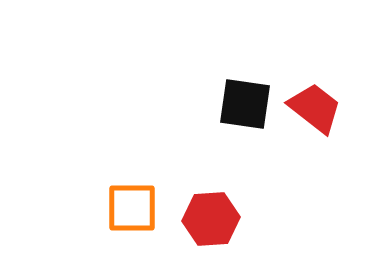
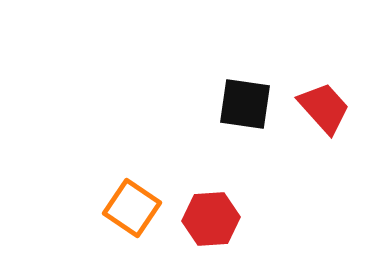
red trapezoid: moved 9 px right; rotated 10 degrees clockwise
orange square: rotated 34 degrees clockwise
